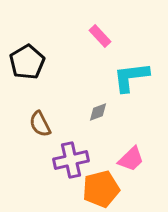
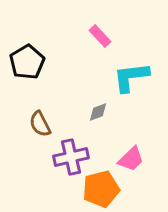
purple cross: moved 3 px up
